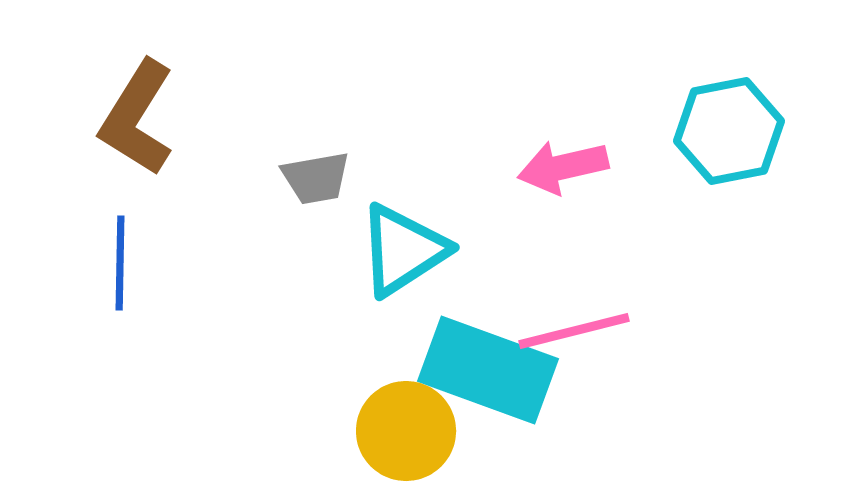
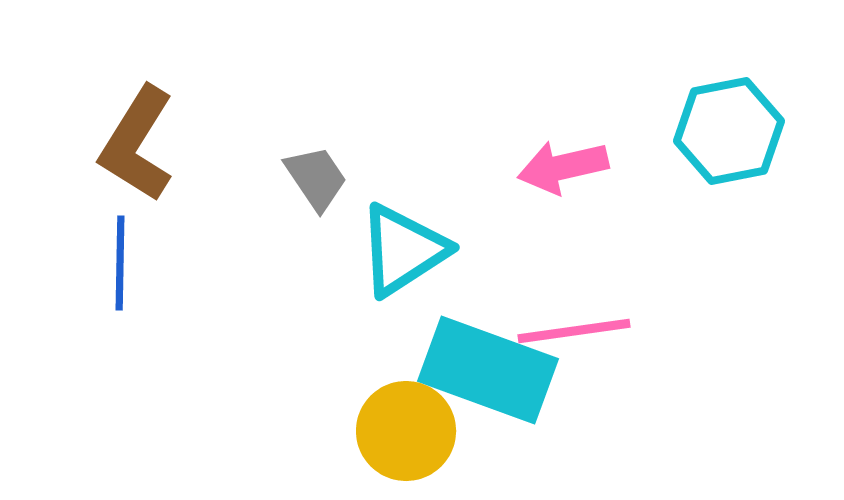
brown L-shape: moved 26 px down
gray trapezoid: rotated 114 degrees counterclockwise
pink line: rotated 6 degrees clockwise
